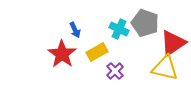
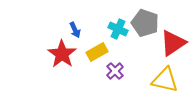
cyan cross: moved 1 px left
yellow triangle: moved 12 px down
